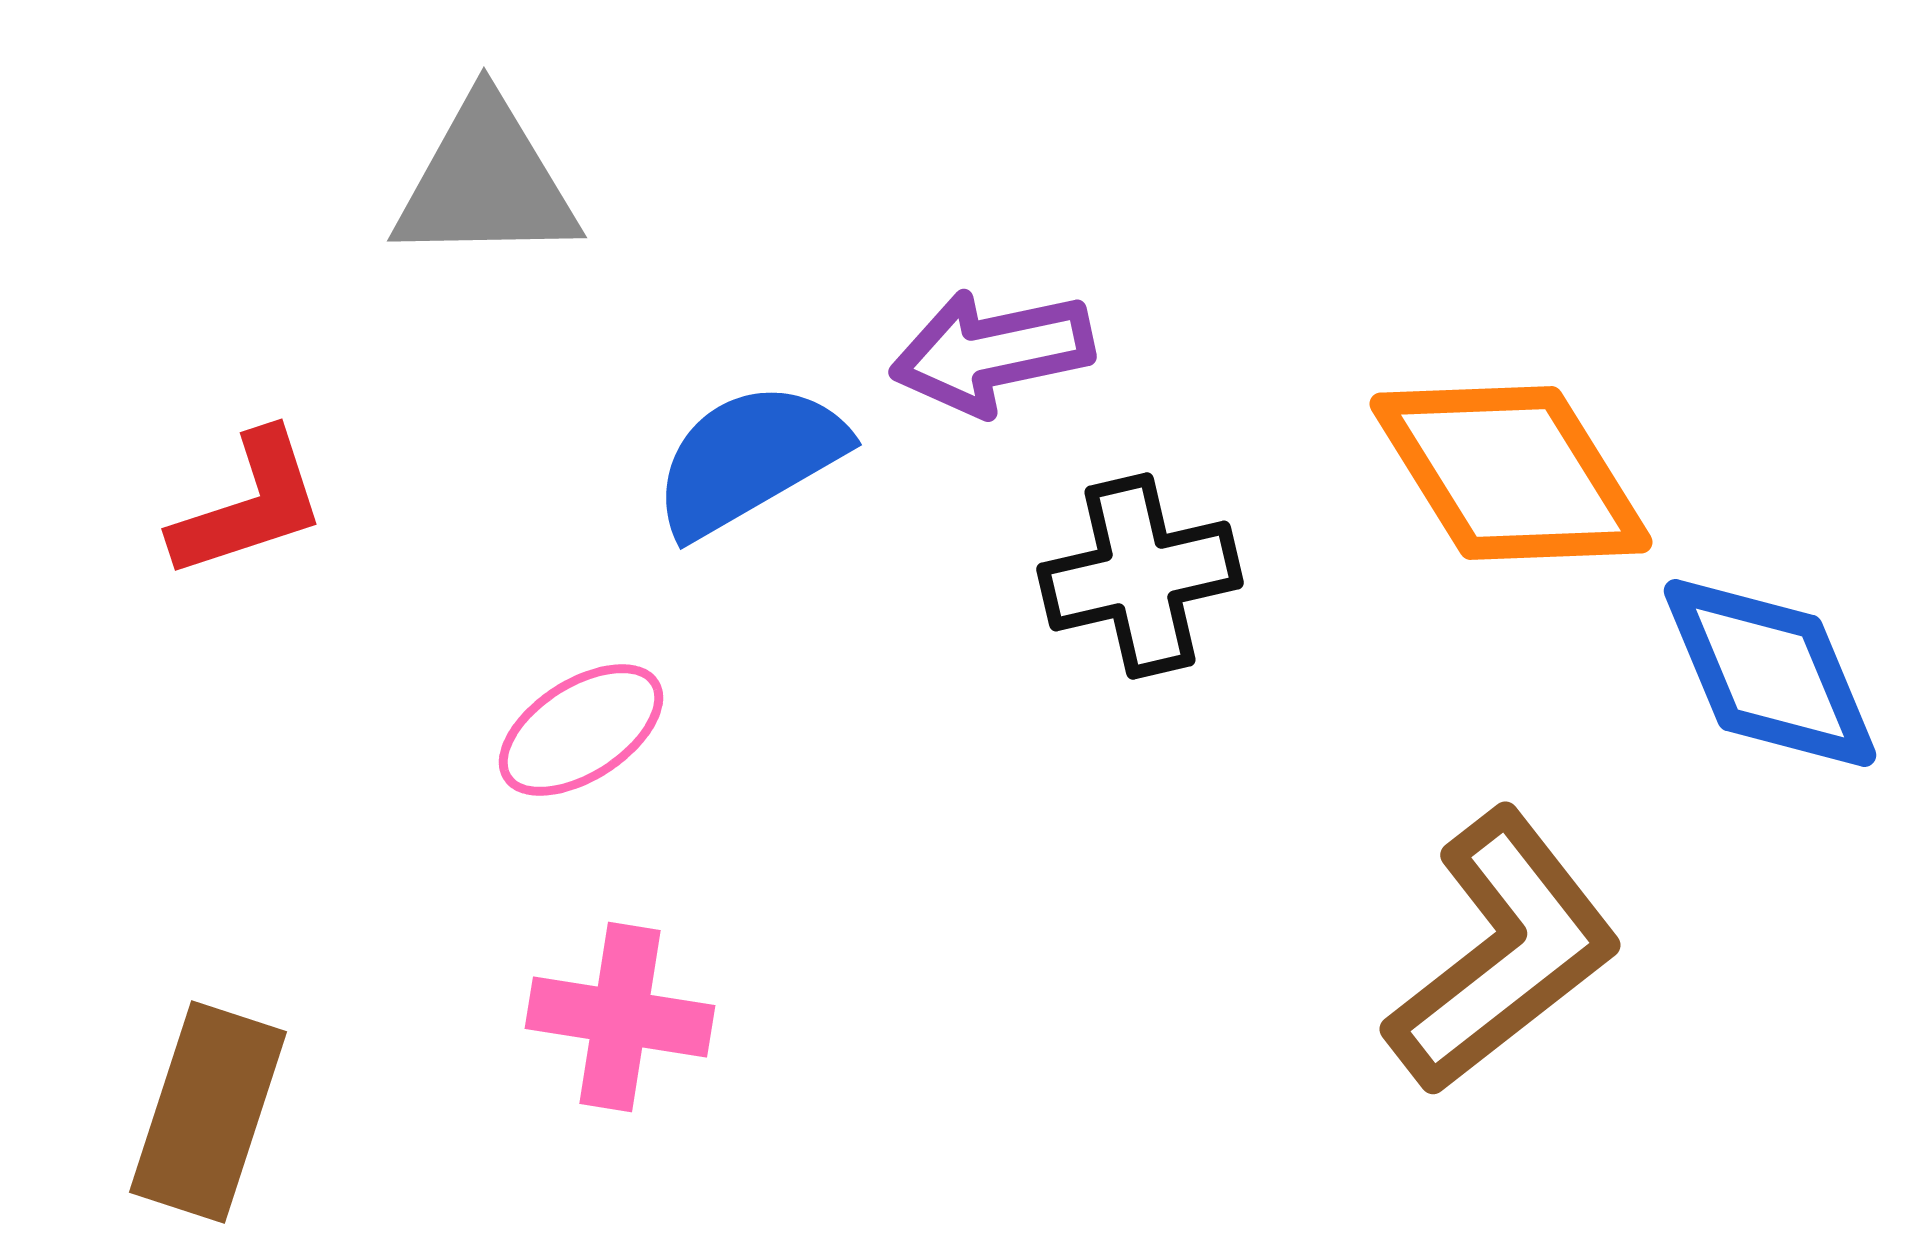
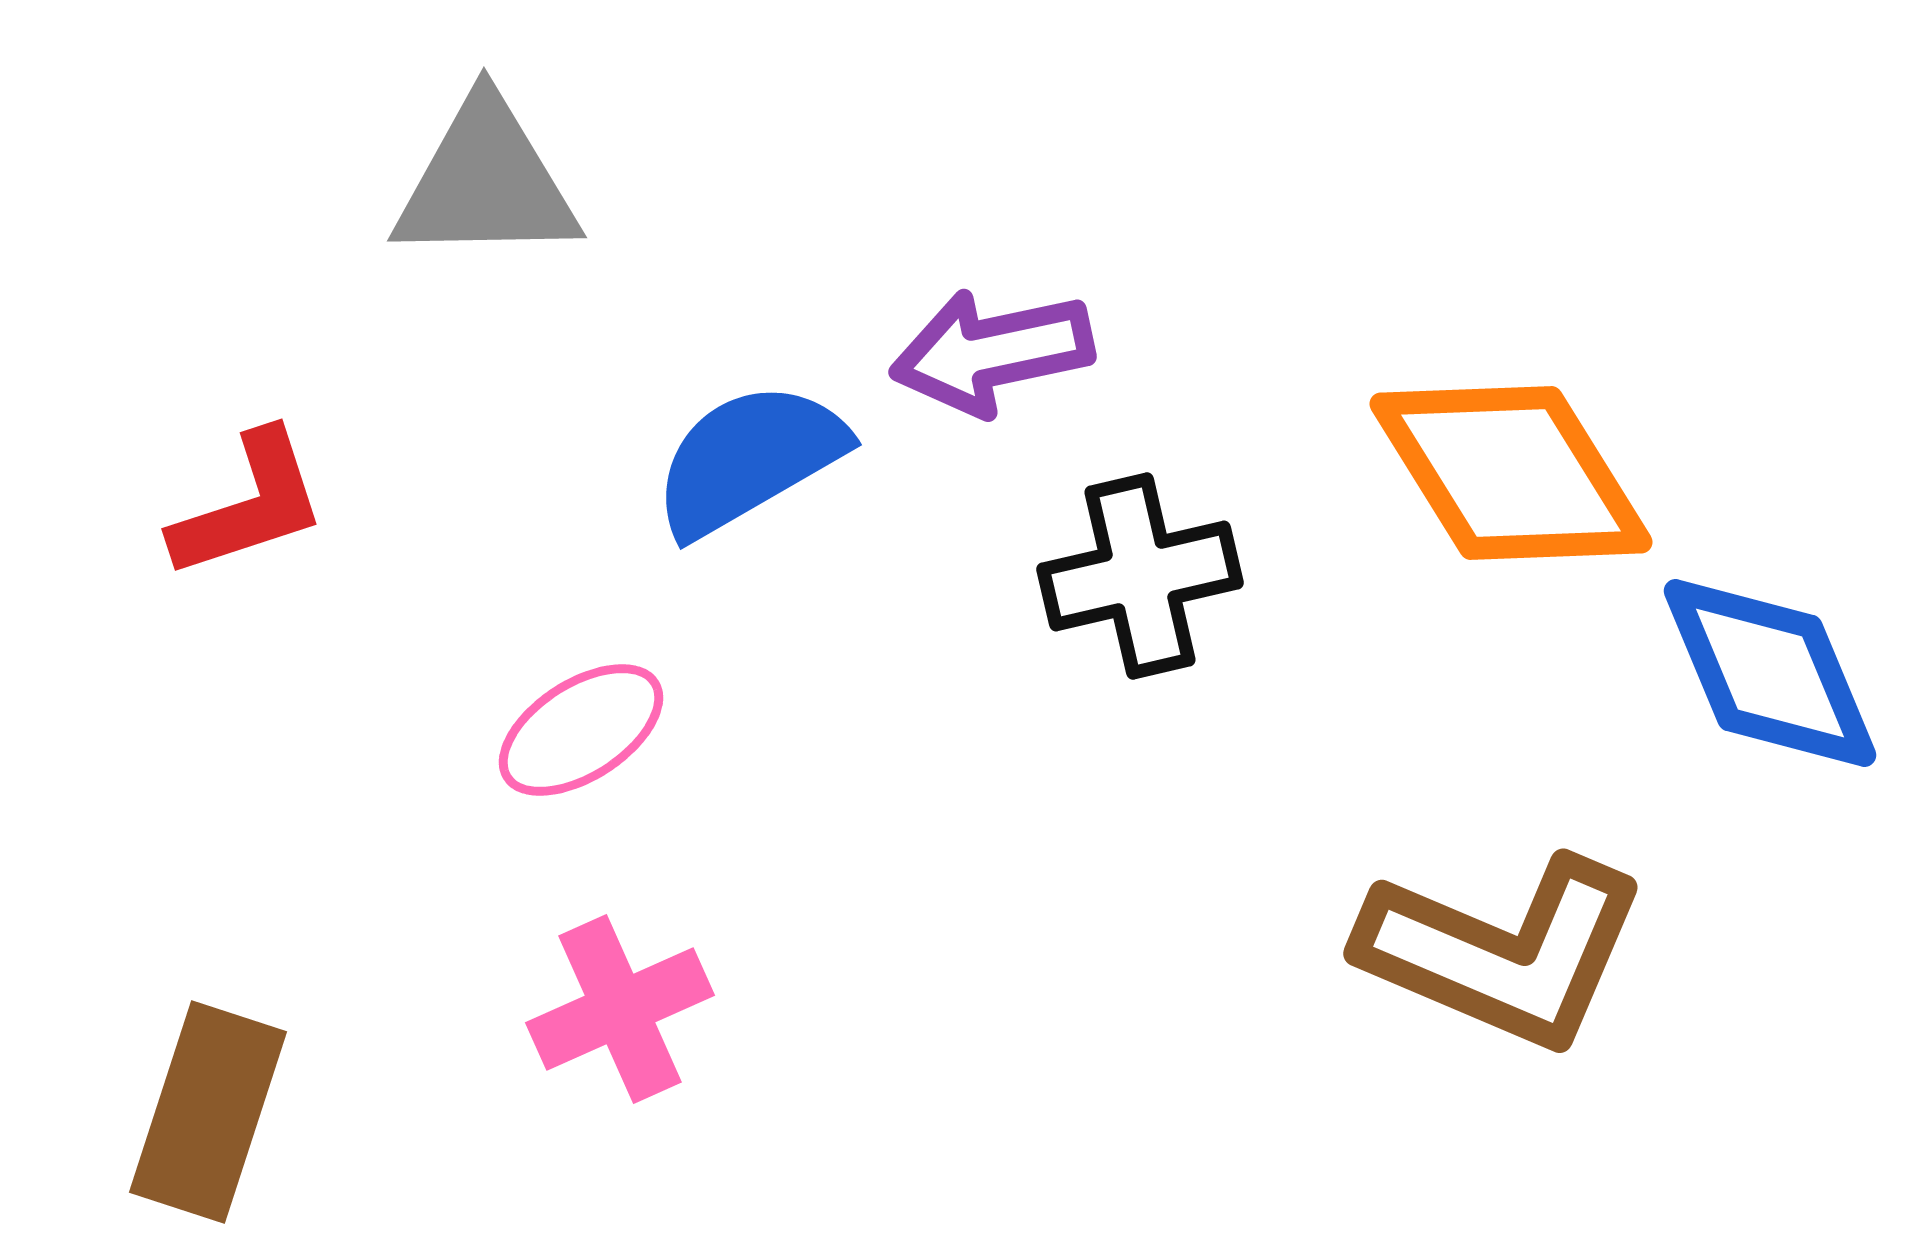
brown L-shape: rotated 61 degrees clockwise
pink cross: moved 8 px up; rotated 33 degrees counterclockwise
